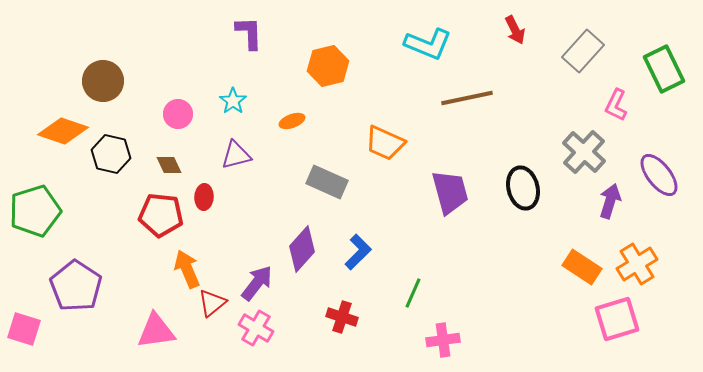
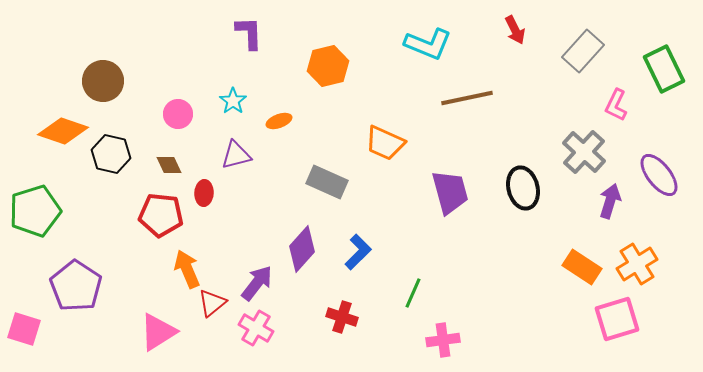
orange ellipse at (292, 121): moved 13 px left
red ellipse at (204, 197): moved 4 px up
pink triangle at (156, 331): moved 2 px right, 1 px down; rotated 24 degrees counterclockwise
